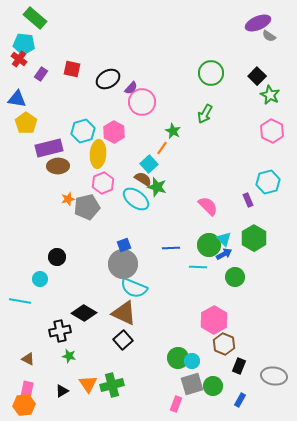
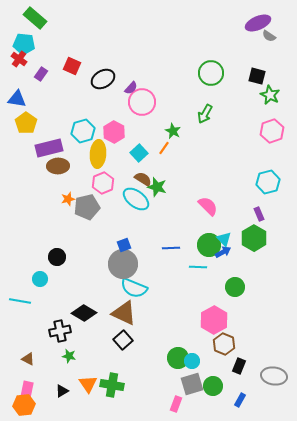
red square at (72, 69): moved 3 px up; rotated 12 degrees clockwise
black square at (257, 76): rotated 30 degrees counterclockwise
black ellipse at (108, 79): moved 5 px left
pink hexagon at (272, 131): rotated 15 degrees clockwise
orange line at (162, 148): moved 2 px right
cyan square at (149, 164): moved 10 px left, 11 px up
purple rectangle at (248, 200): moved 11 px right, 14 px down
blue arrow at (224, 254): moved 1 px left, 2 px up
green circle at (235, 277): moved 10 px down
green cross at (112, 385): rotated 25 degrees clockwise
